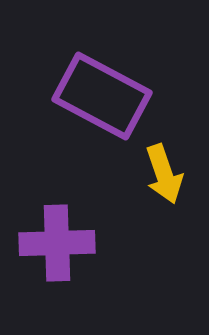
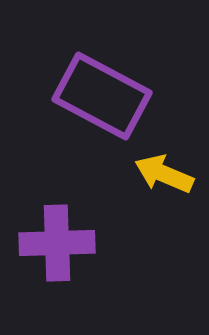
yellow arrow: rotated 132 degrees clockwise
